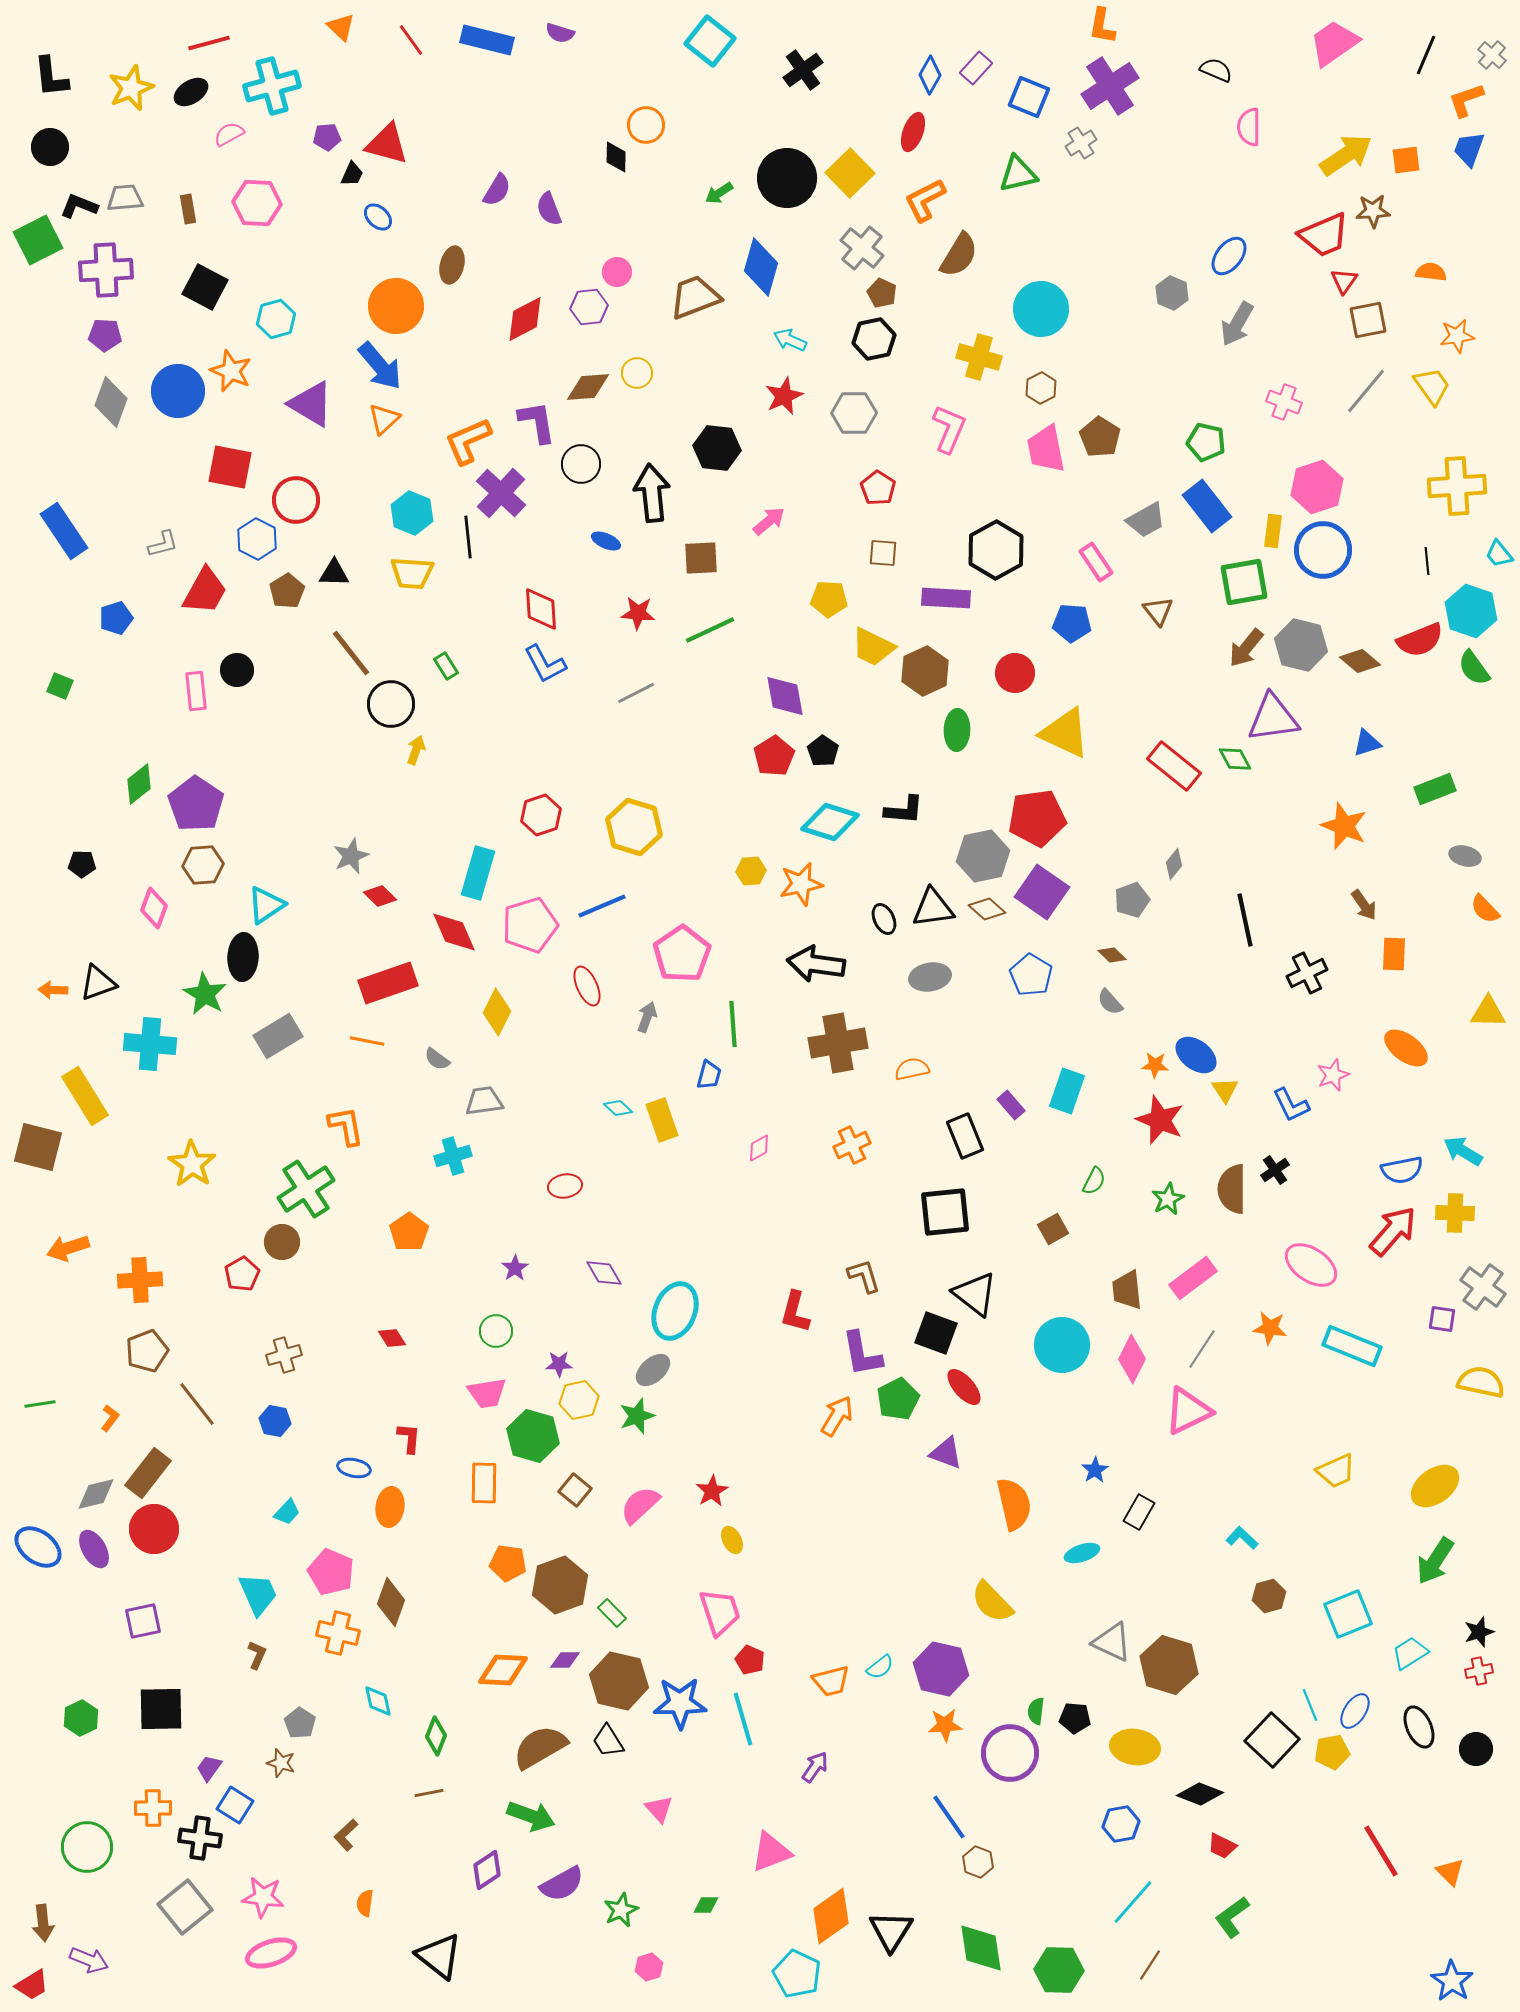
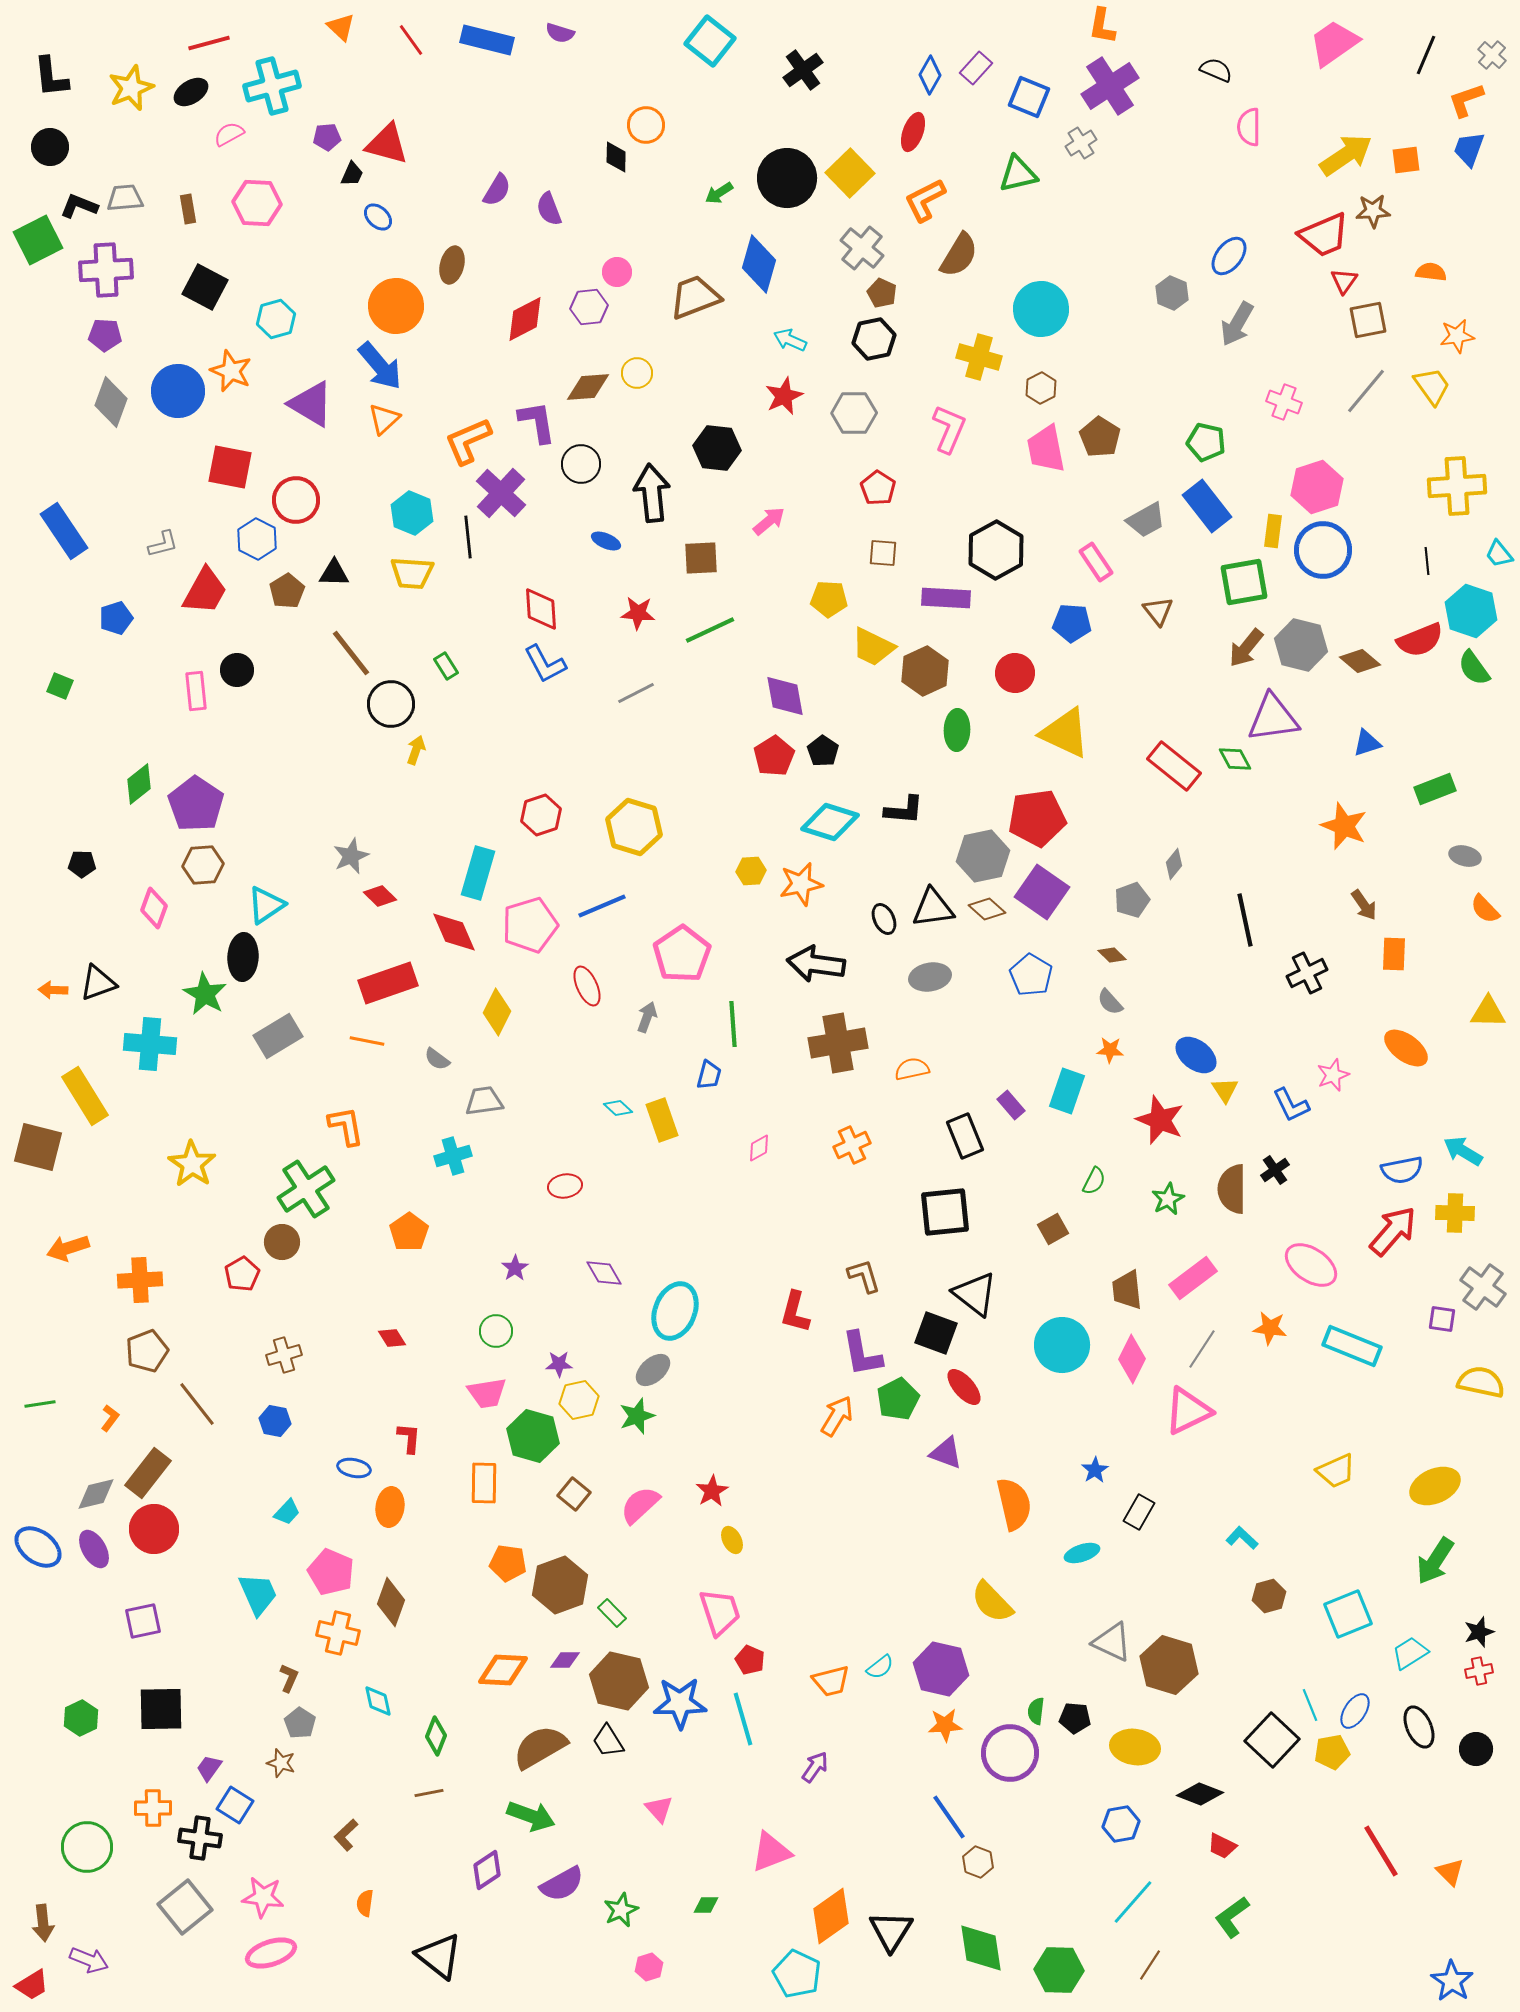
blue diamond at (761, 267): moved 2 px left, 3 px up
orange star at (1155, 1065): moved 45 px left, 15 px up
yellow ellipse at (1435, 1486): rotated 12 degrees clockwise
brown square at (575, 1490): moved 1 px left, 4 px down
brown L-shape at (257, 1655): moved 32 px right, 23 px down
